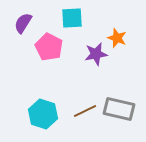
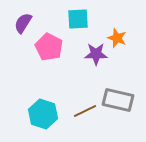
cyan square: moved 6 px right, 1 px down
purple star: rotated 10 degrees clockwise
gray rectangle: moved 1 px left, 9 px up
